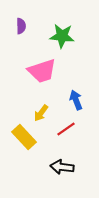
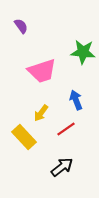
purple semicircle: rotated 35 degrees counterclockwise
green star: moved 21 px right, 16 px down
black arrow: rotated 135 degrees clockwise
